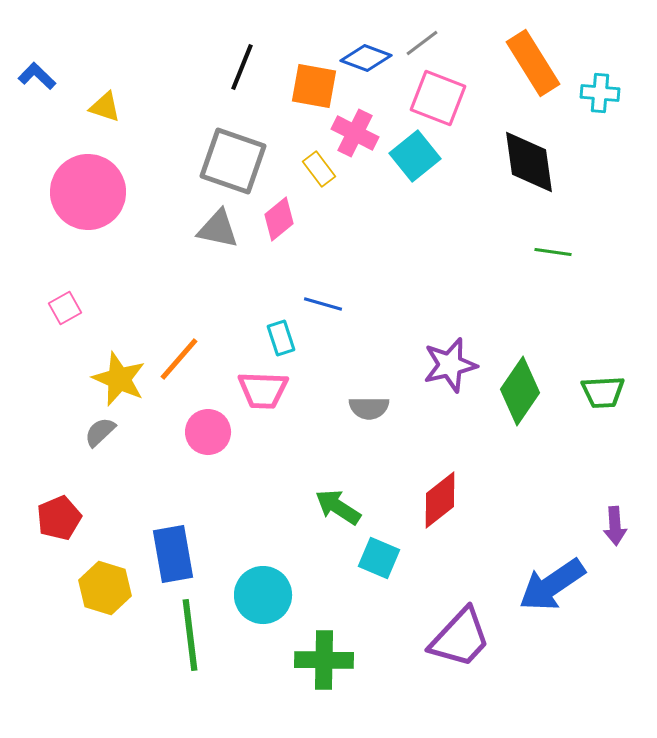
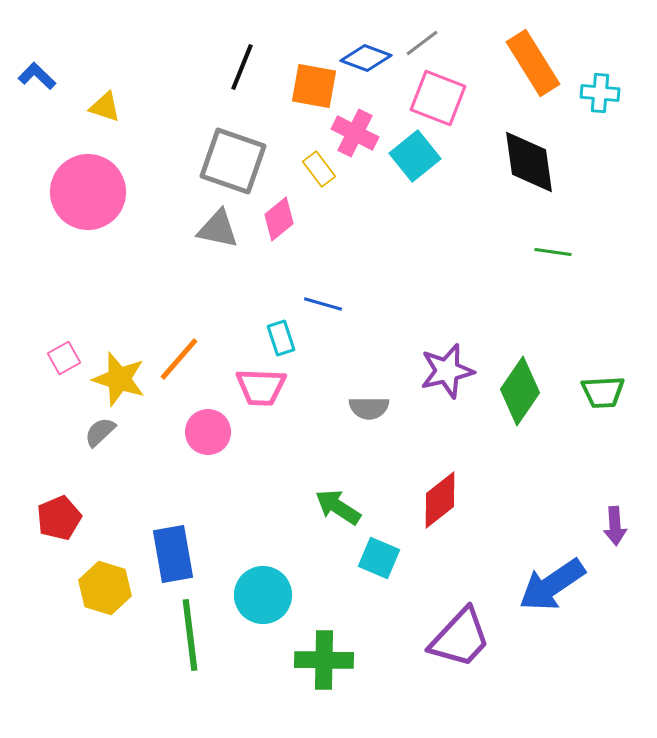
pink square at (65, 308): moved 1 px left, 50 px down
purple star at (450, 365): moved 3 px left, 6 px down
yellow star at (119, 379): rotated 6 degrees counterclockwise
pink trapezoid at (263, 390): moved 2 px left, 3 px up
